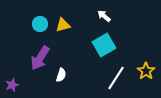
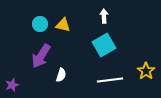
white arrow: rotated 48 degrees clockwise
yellow triangle: rotated 28 degrees clockwise
purple arrow: moved 1 px right, 2 px up
white line: moved 6 px left, 2 px down; rotated 50 degrees clockwise
